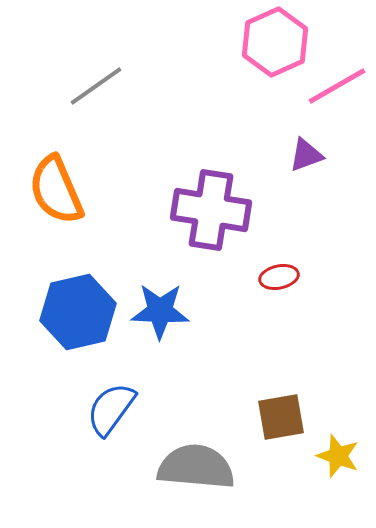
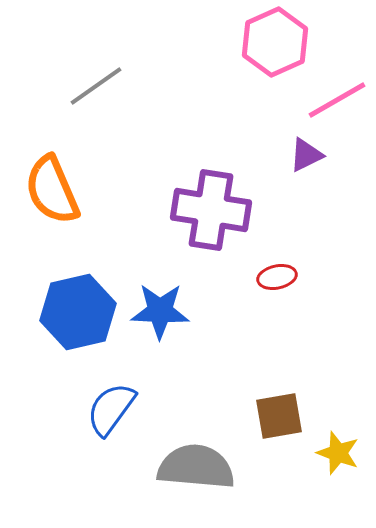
pink line: moved 14 px down
purple triangle: rotated 6 degrees counterclockwise
orange semicircle: moved 4 px left
red ellipse: moved 2 px left
brown square: moved 2 px left, 1 px up
yellow star: moved 3 px up
